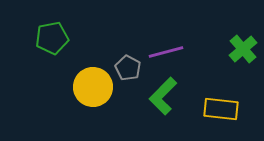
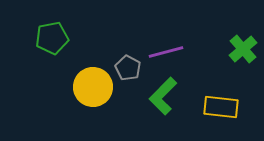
yellow rectangle: moved 2 px up
